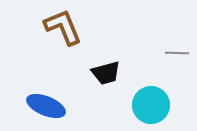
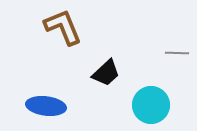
black trapezoid: rotated 28 degrees counterclockwise
blue ellipse: rotated 15 degrees counterclockwise
